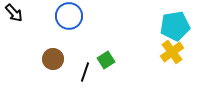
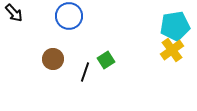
yellow cross: moved 2 px up
